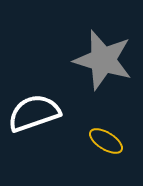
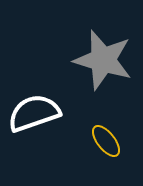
yellow ellipse: rotated 20 degrees clockwise
